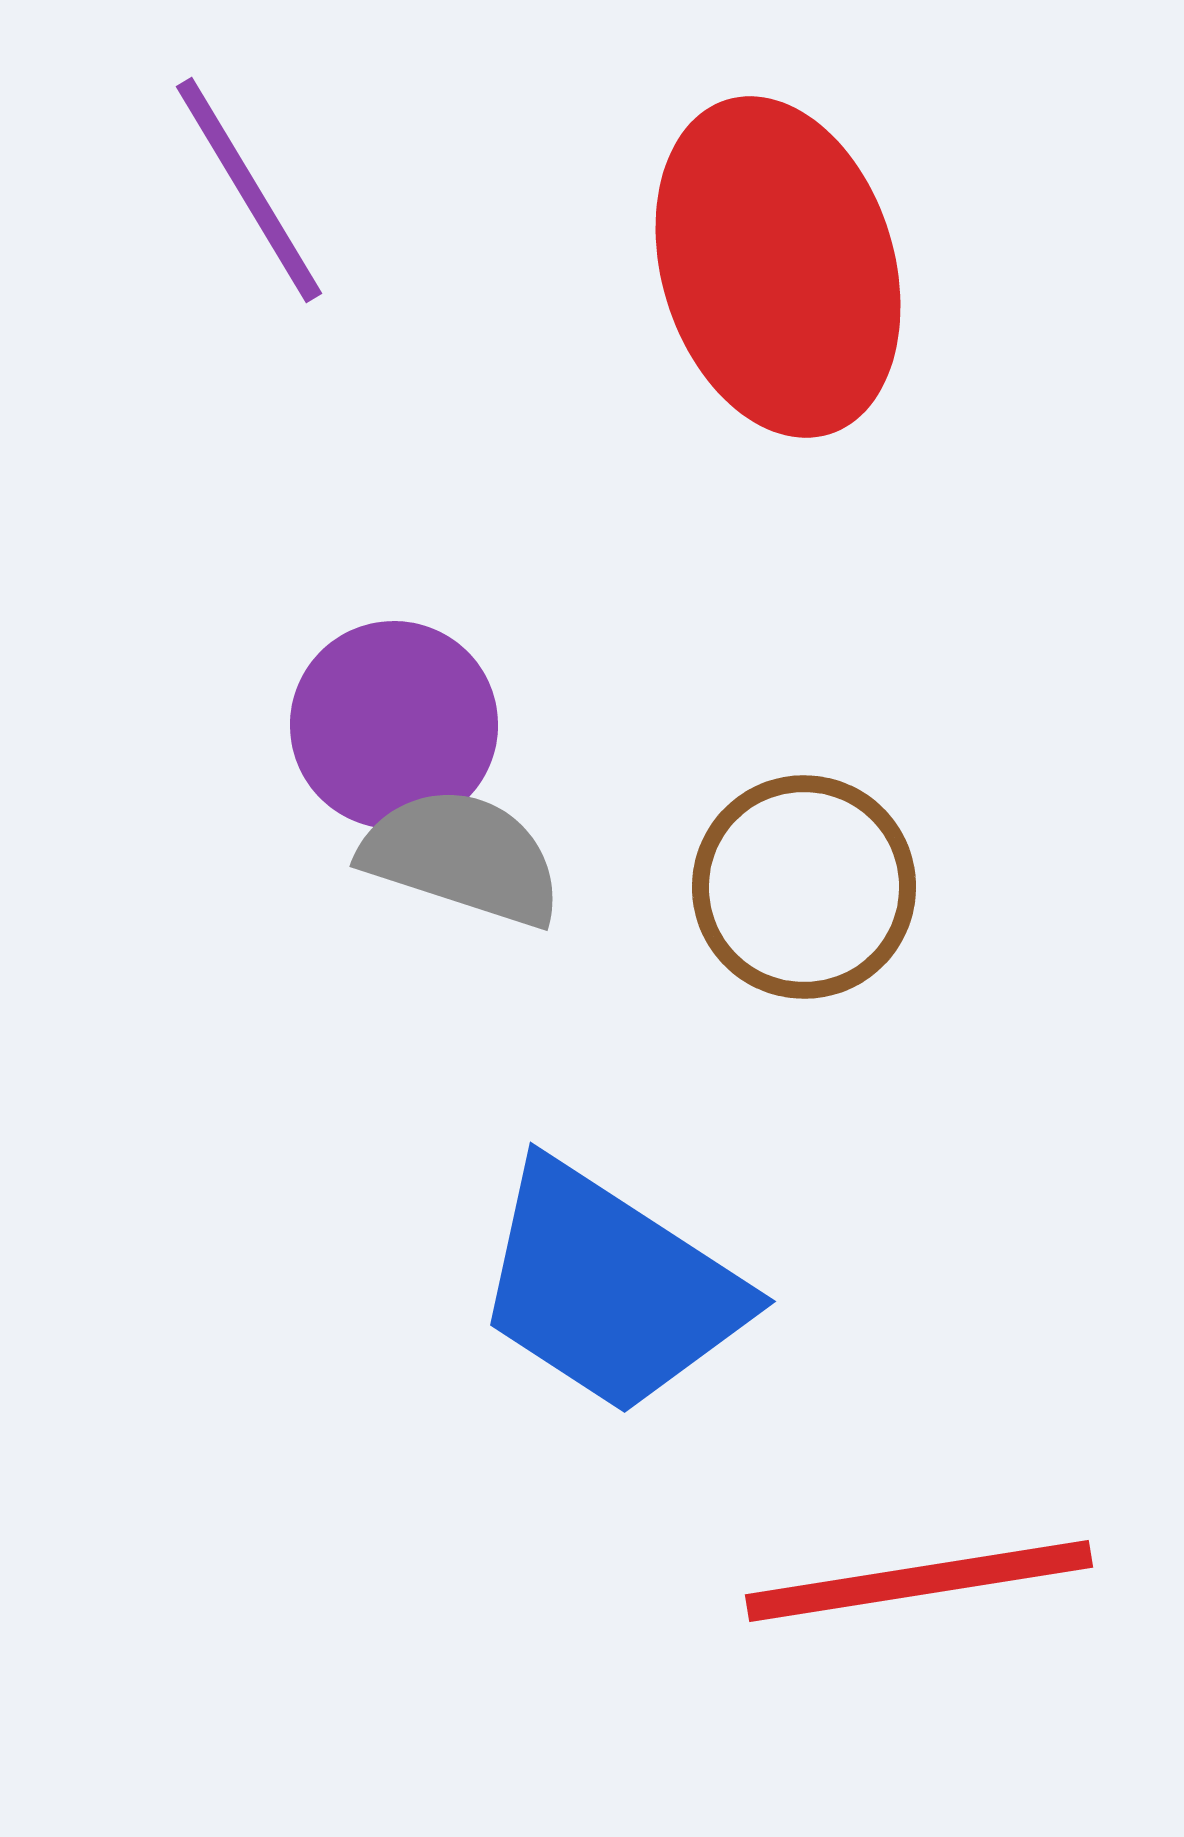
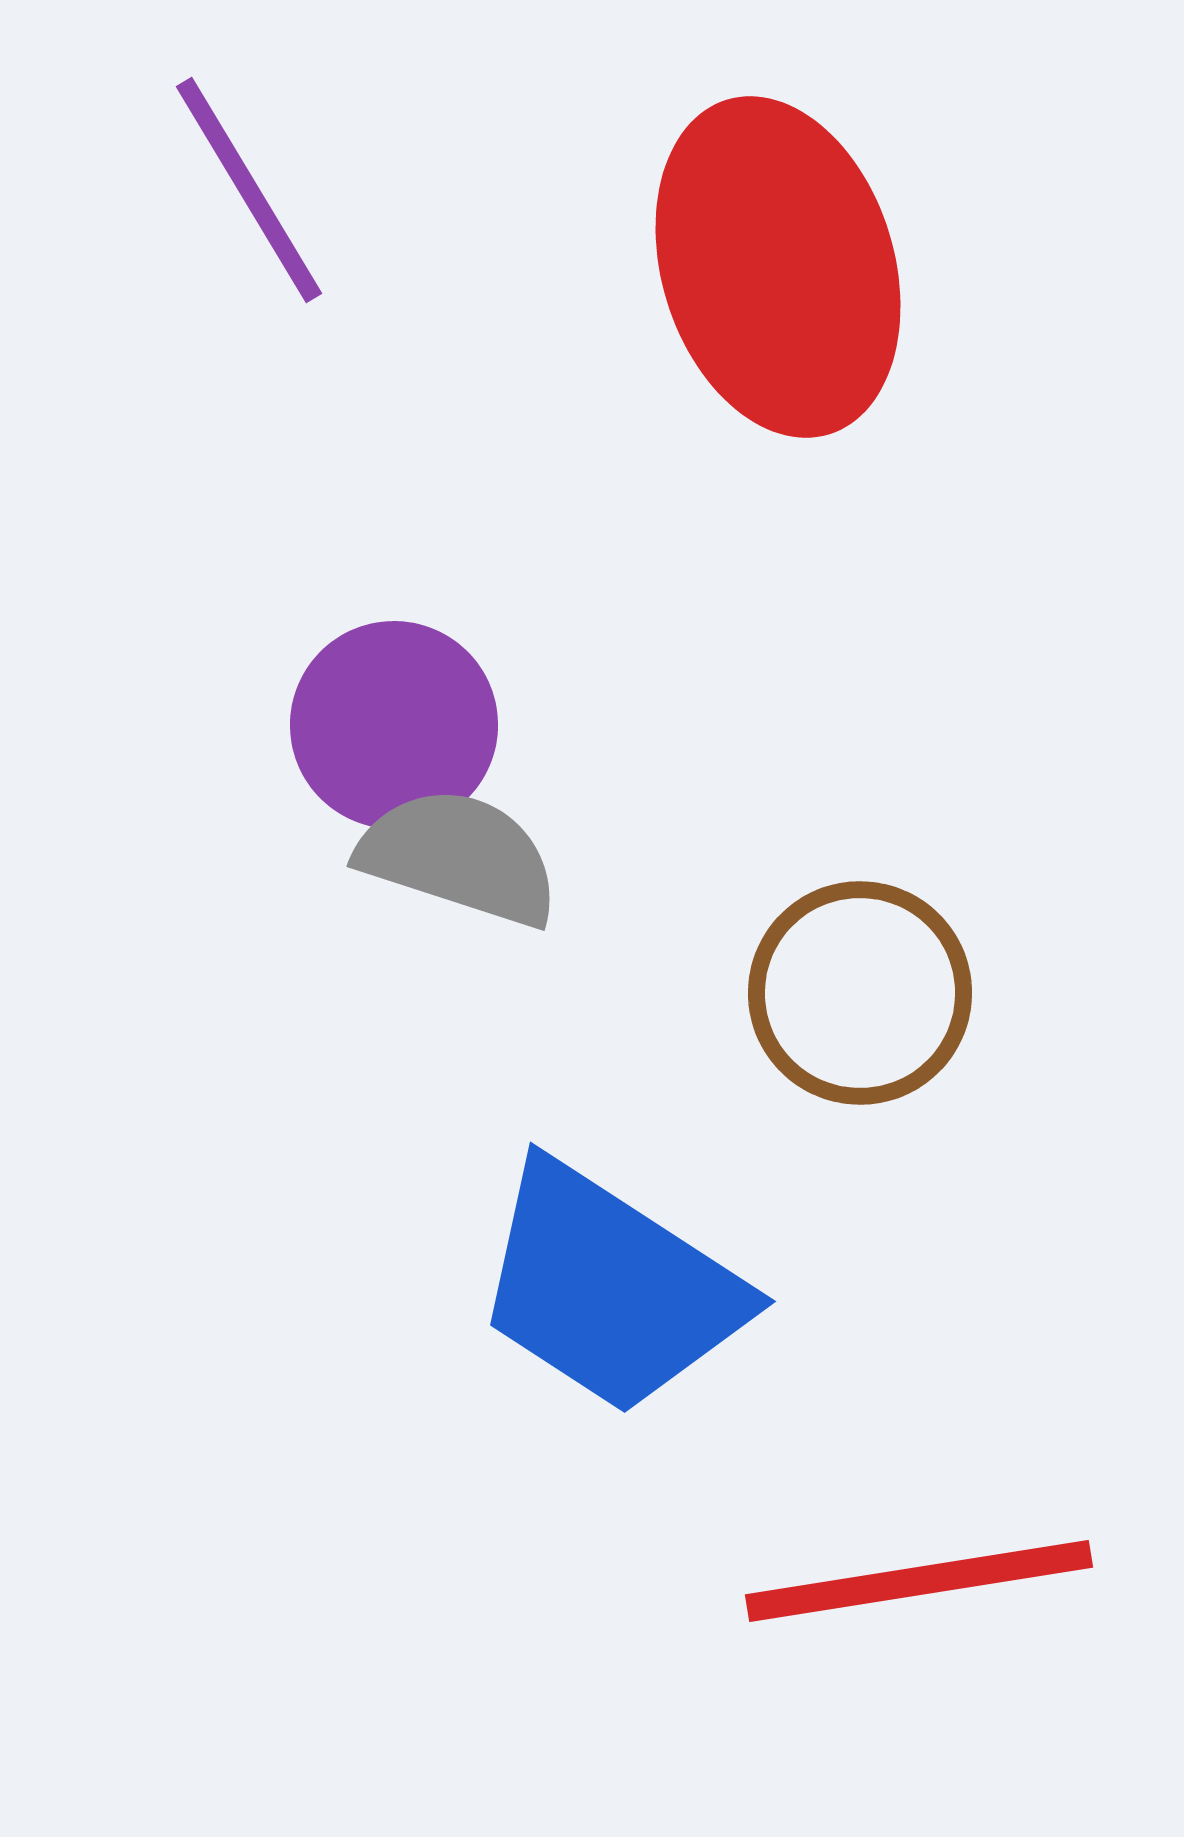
gray semicircle: moved 3 px left
brown circle: moved 56 px right, 106 px down
